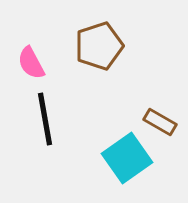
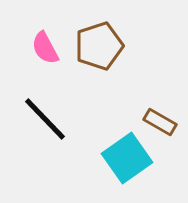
pink semicircle: moved 14 px right, 15 px up
black line: rotated 34 degrees counterclockwise
